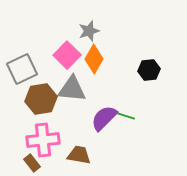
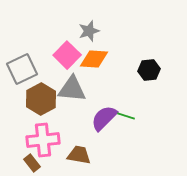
orange diamond: rotated 64 degrees clockwise
brown hexagon: rotated 20 degrees counterclockwise
